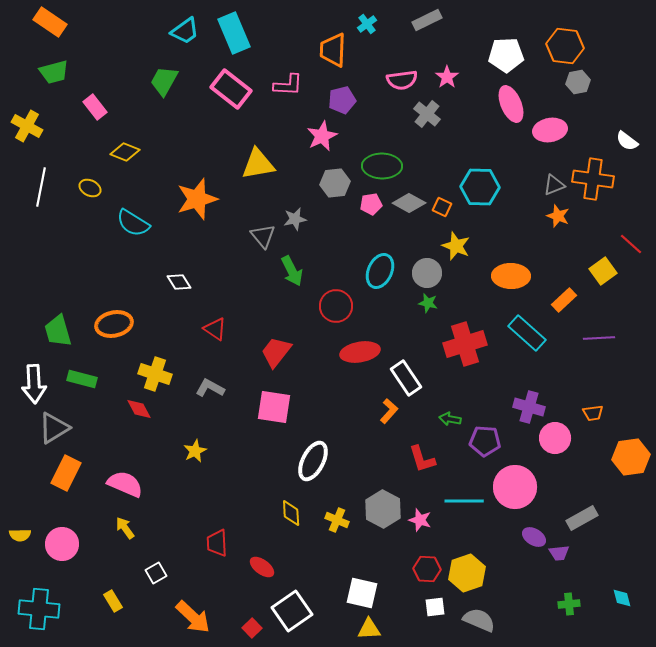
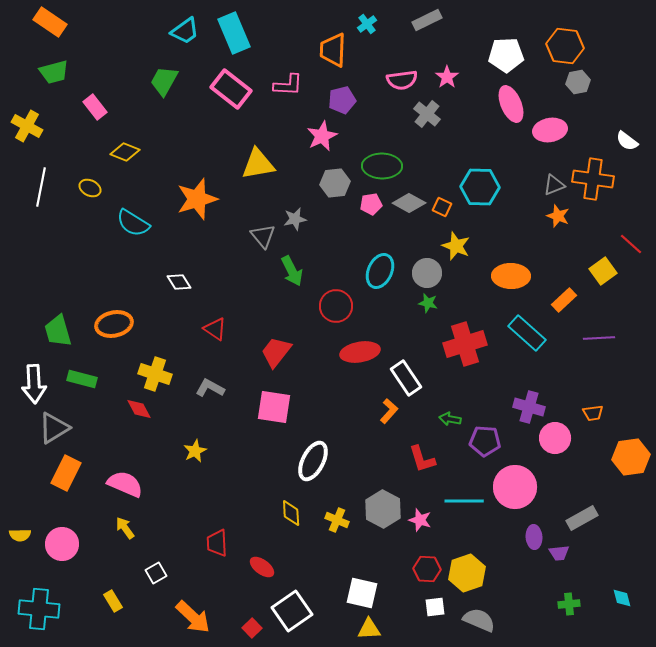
purple ellipse at (534, 537): rotated 55 degrees clockwise
